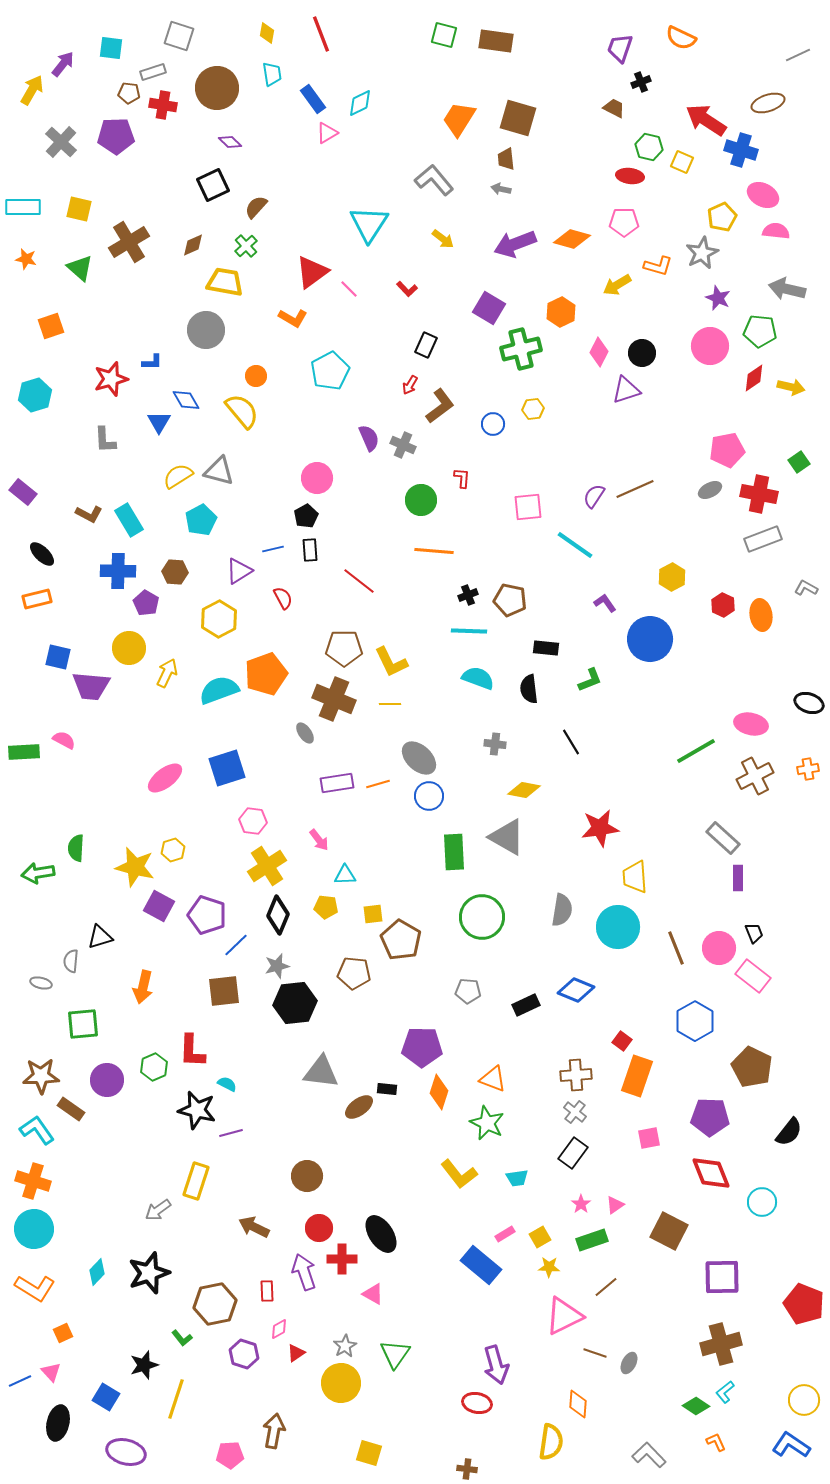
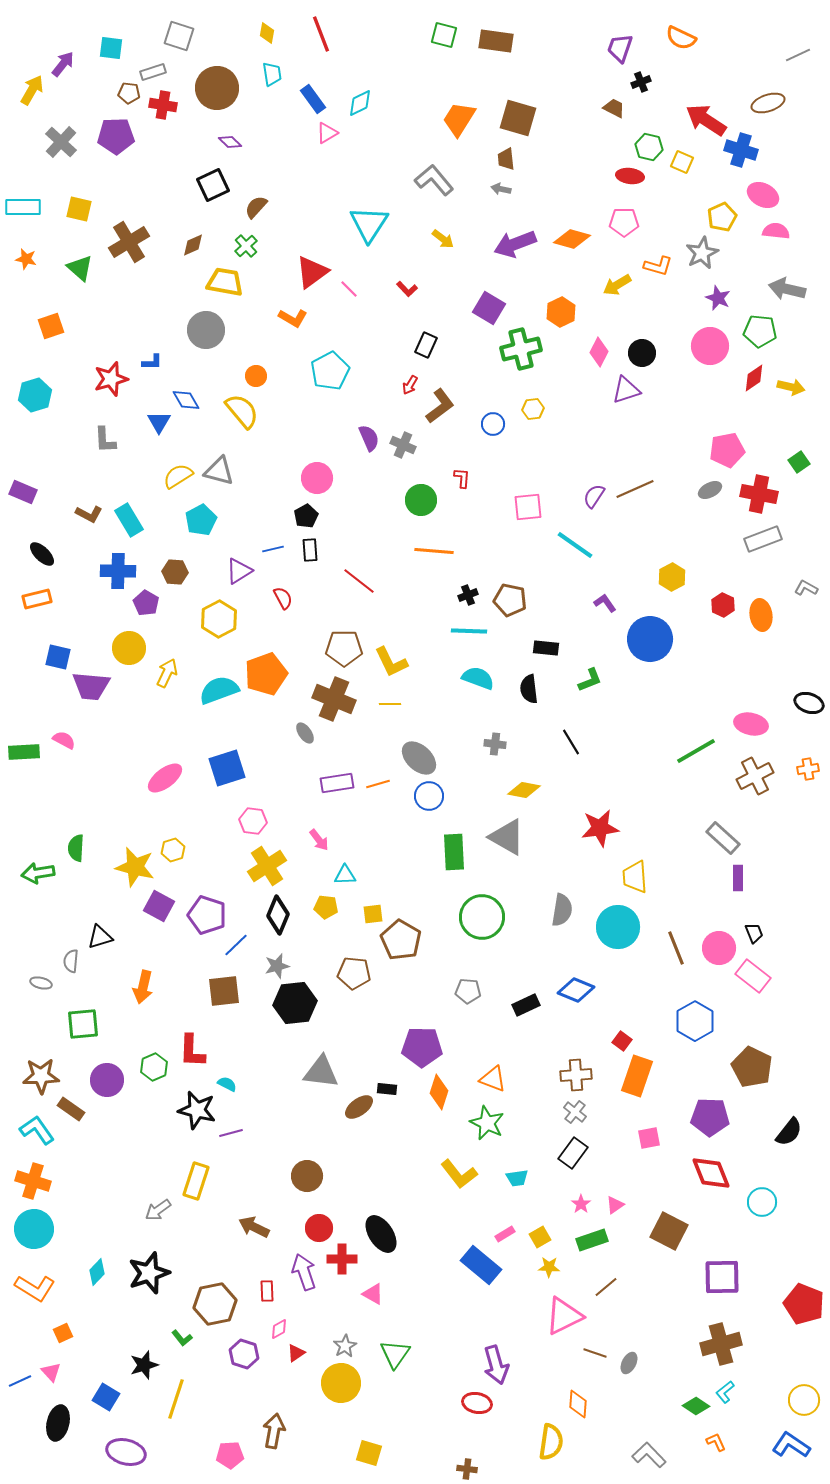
purple rectangle at (23, 492): rotated 16 degrees counterclockwise
